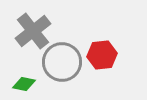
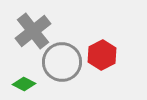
red hexagon: rotated 20 degrees counterclockwise
green diamond: rotated 15 degrees clockwise
